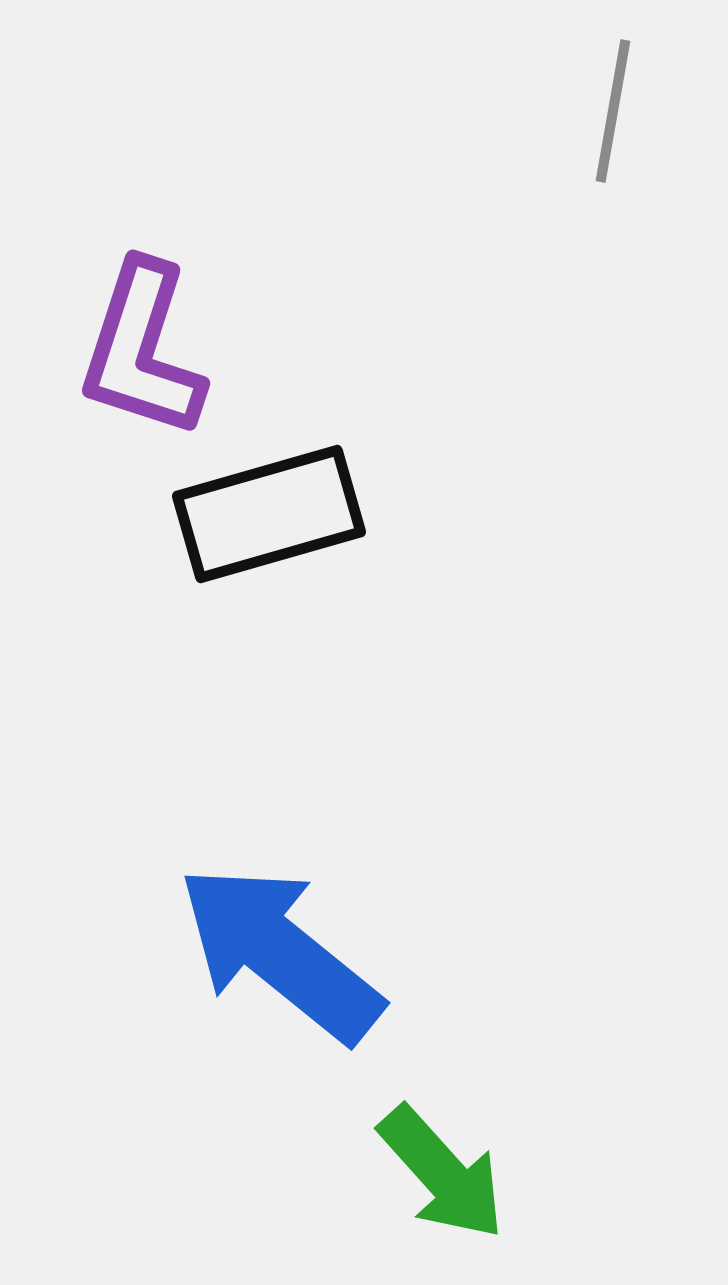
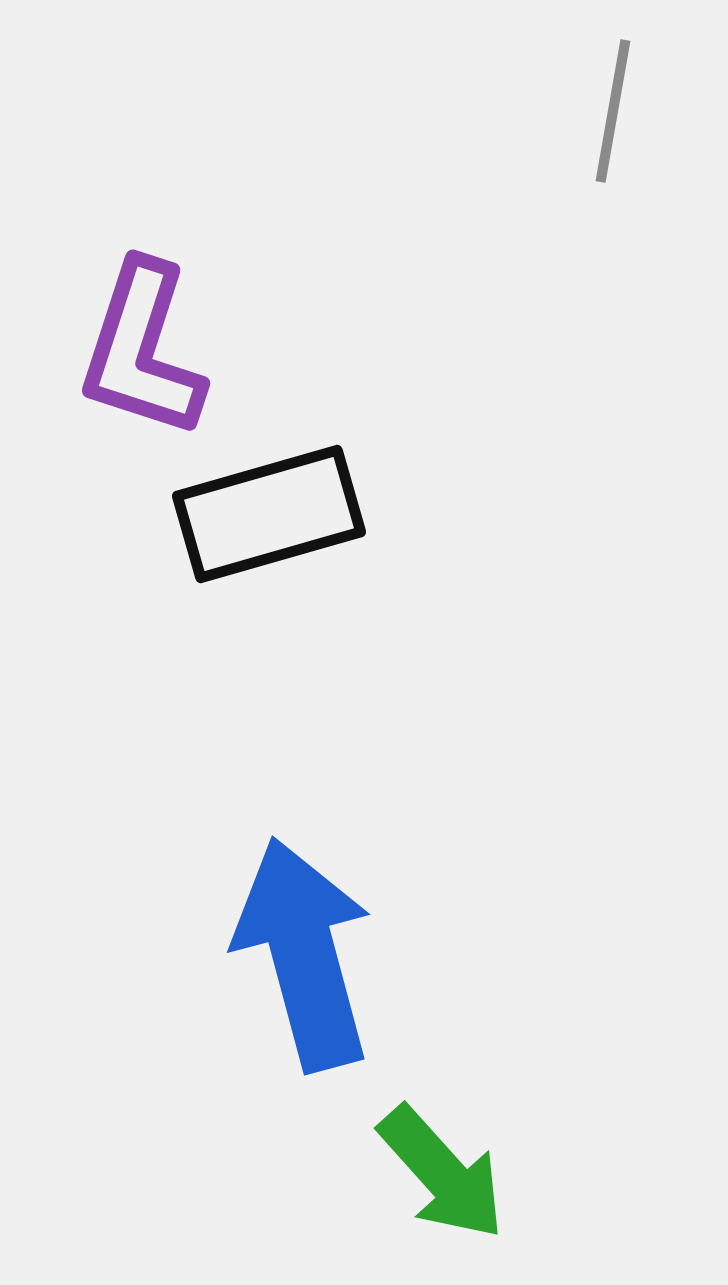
blue arrow: moved 24 px right, 1 px down; rotated 36 degrees clockwise
